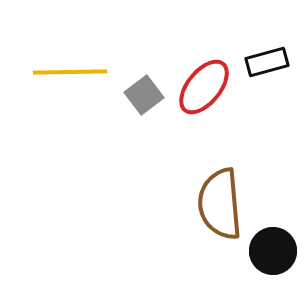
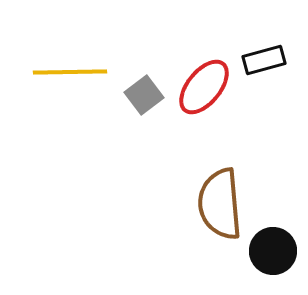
black rectangle: moved 3 px left, 2 px up
